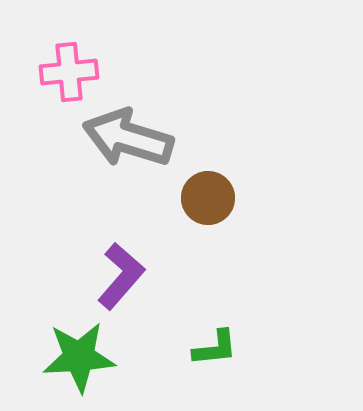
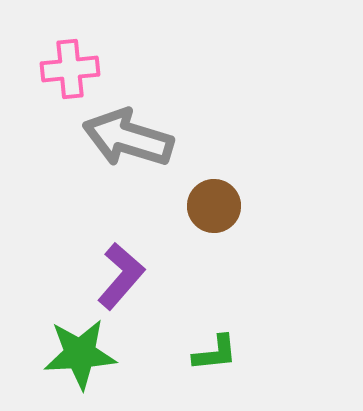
pink cross: moved 1 px right, 3 px up
brown circle: moved 6 px right, 8 px down
green L-shape: moved 5 px down
green star: moved 1 px right, 3 px up
